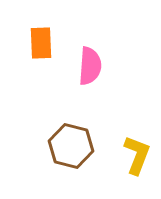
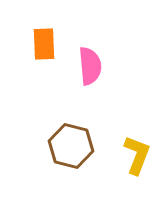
orange rectangle: moved 3 px right, 1 px down
pink semicircle: rotated 9 degrees counterclockwise
